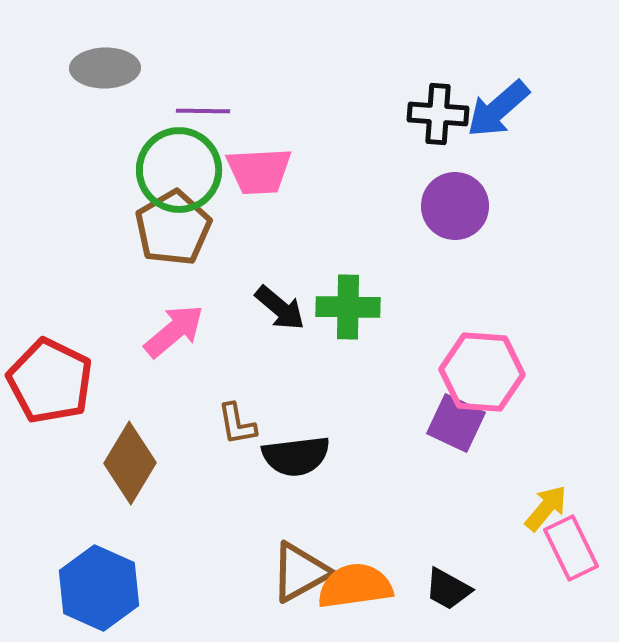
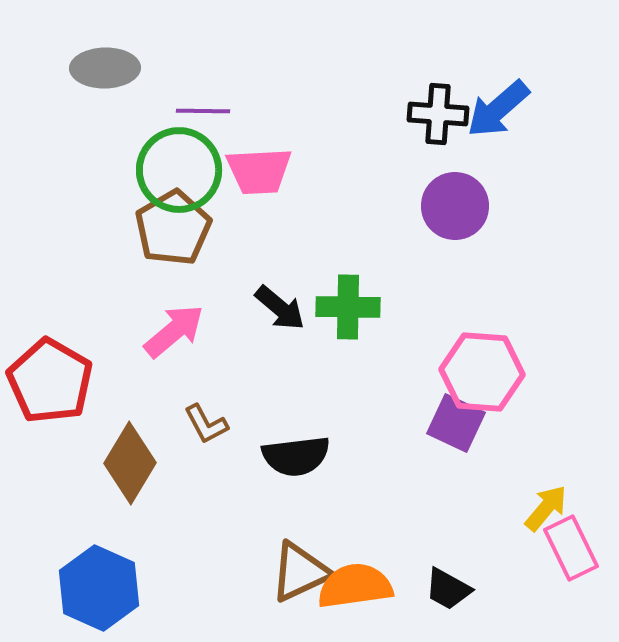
red pentagon: rotated 4 degrees clockwise
brown L-shape: moved 31 px left; rotated 18 degrees counterclockwise
brown triangle: rotated 4 degrees clockwise
